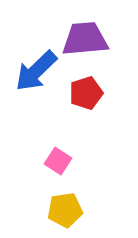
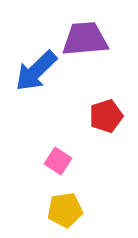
red pentagon: moved 20 px right, 23 px down
